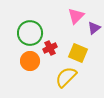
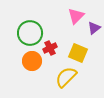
orange circle: moved 2 px right
